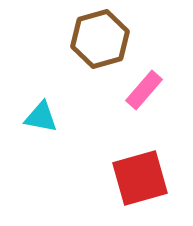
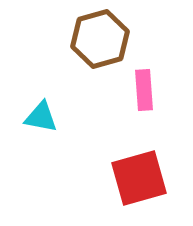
pink rectangle: rotated 45 degrees counterclockwise
red square: moved 1 px left
